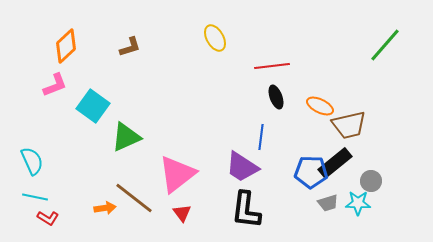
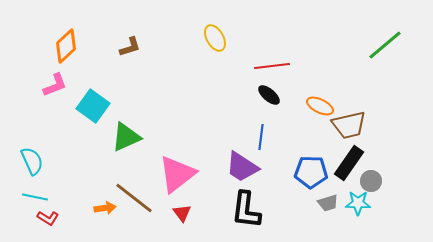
green line: rotated 9 degrees clockwise
black ellipse: moved 7 px left, 2 px up; rotated 30 degrees counterclockwise
black rectangle: moved 14 px right; rotated 16 degrees counterclockwise
